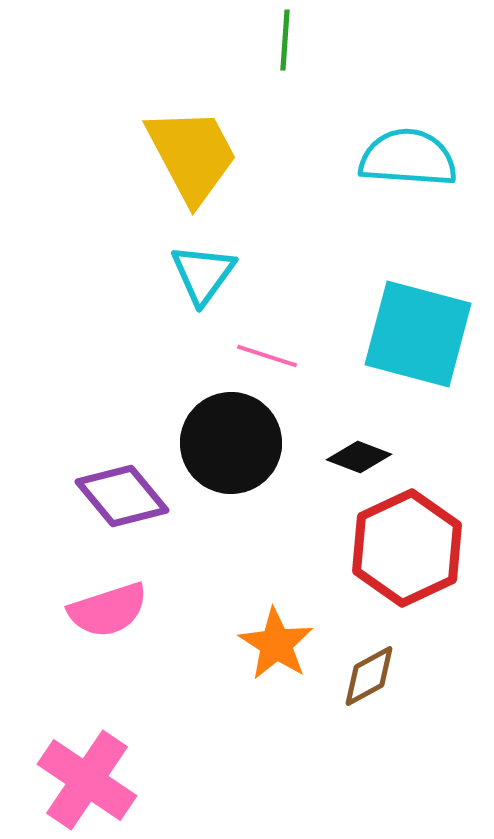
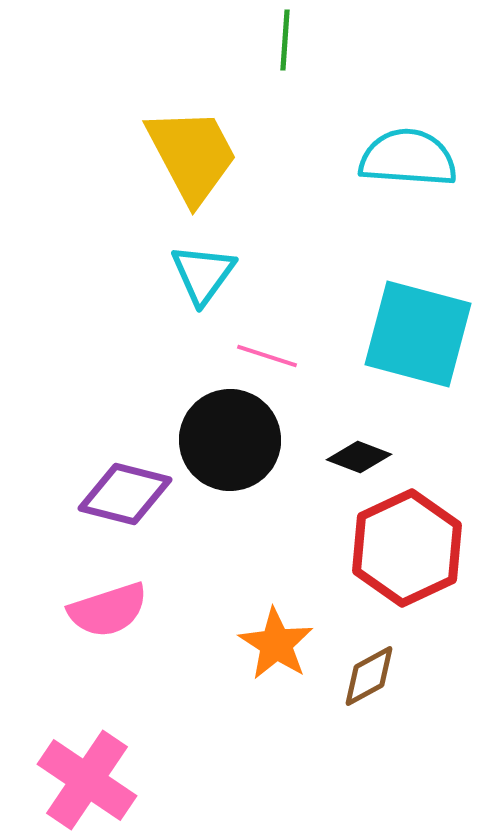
black circle: moved 1 px left, 3 px up
purple diamond: moved 3 px right, 2 px up; rotated 36 degrees counterclockwise
